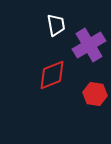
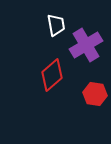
purple cross: moved 3 px left
red diamond: rotated 20 degrees counterclockwise
